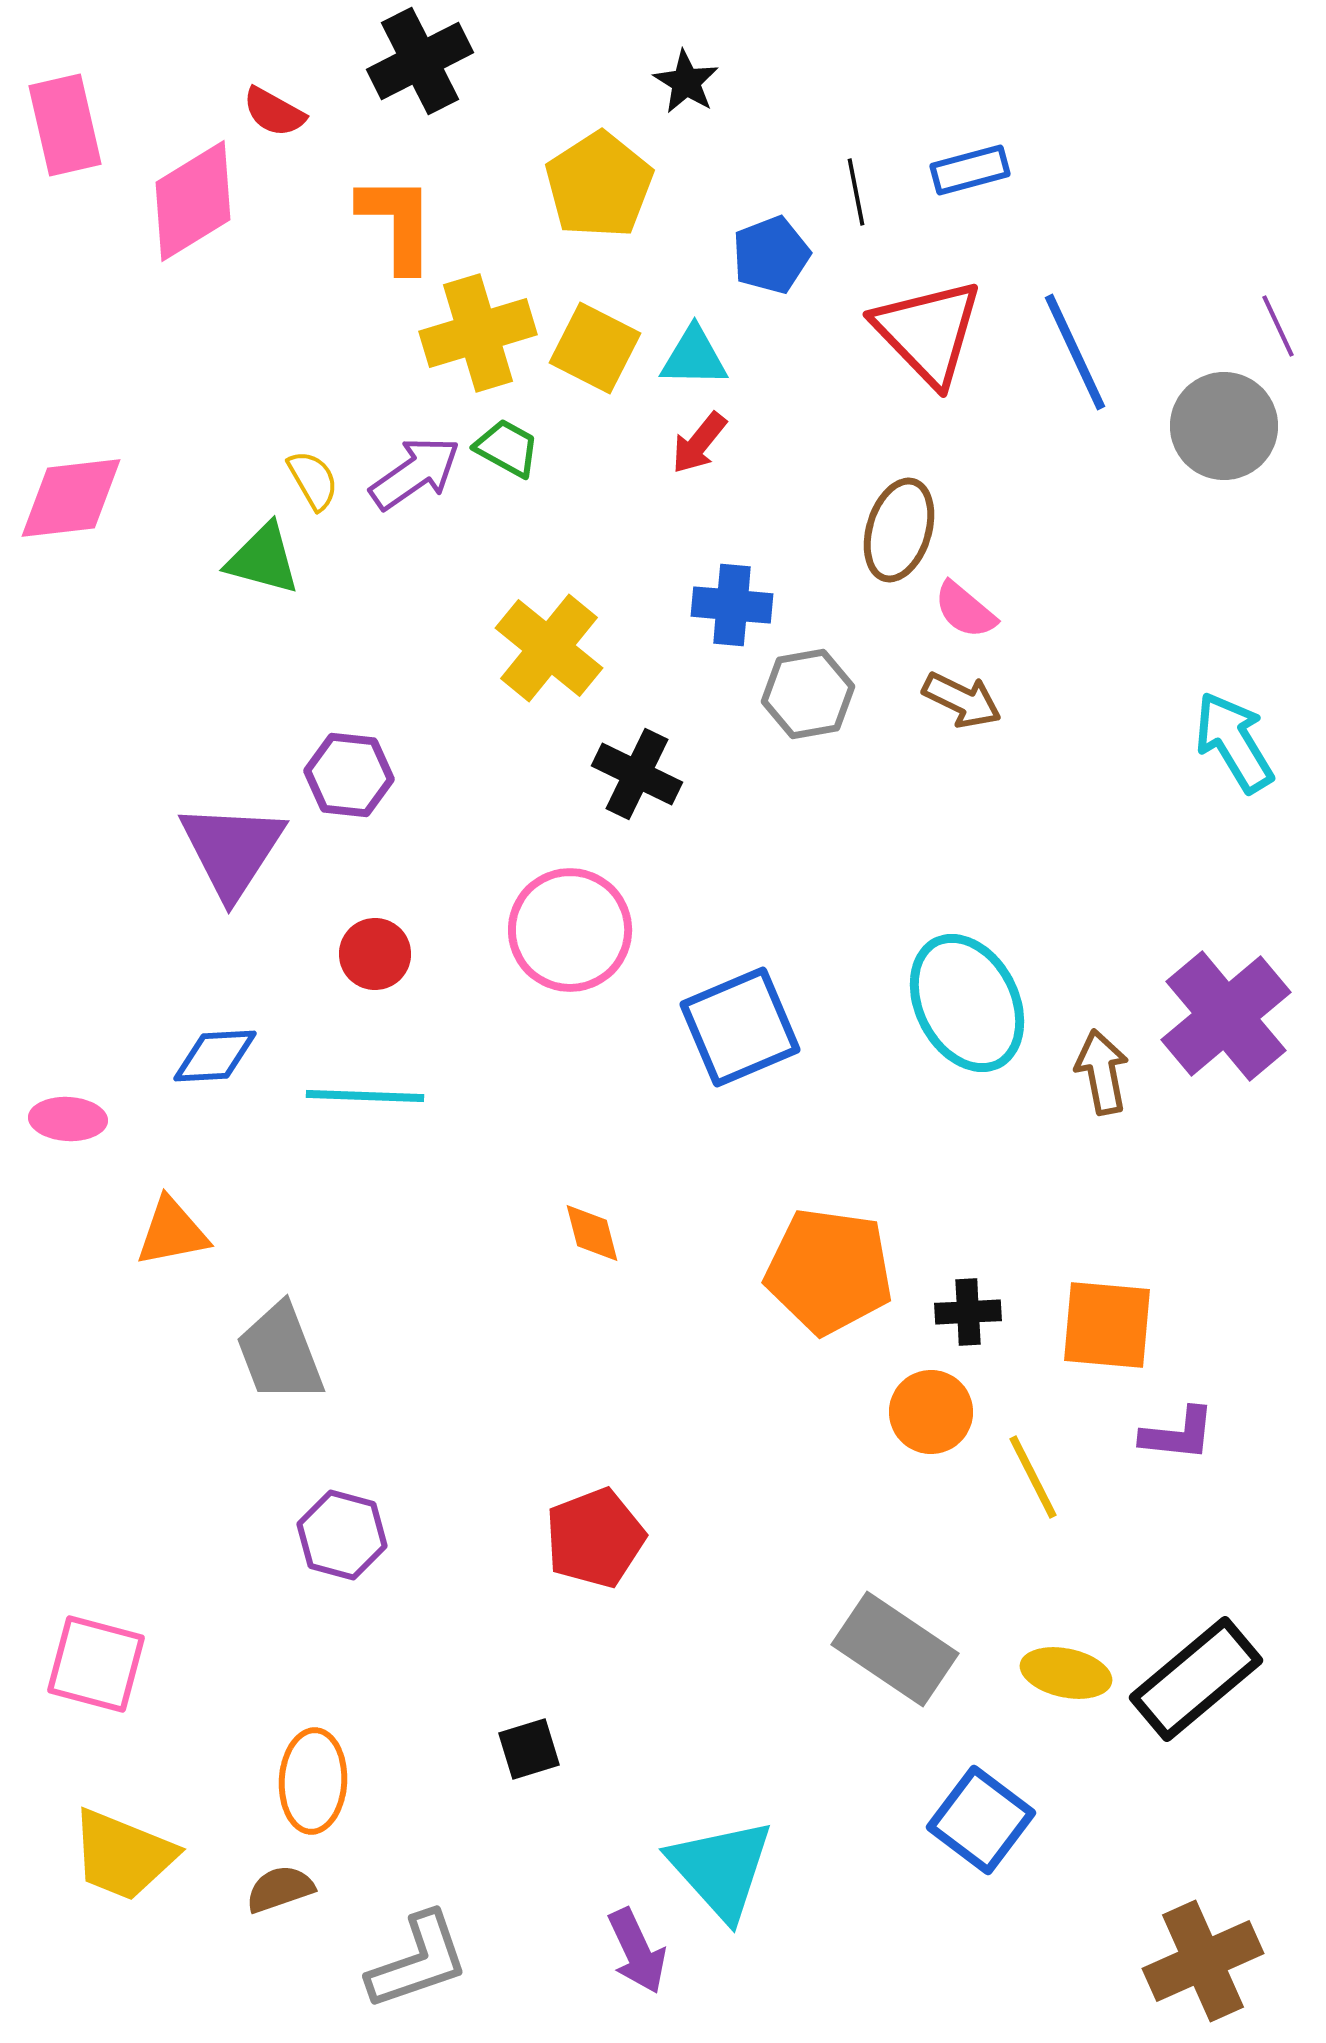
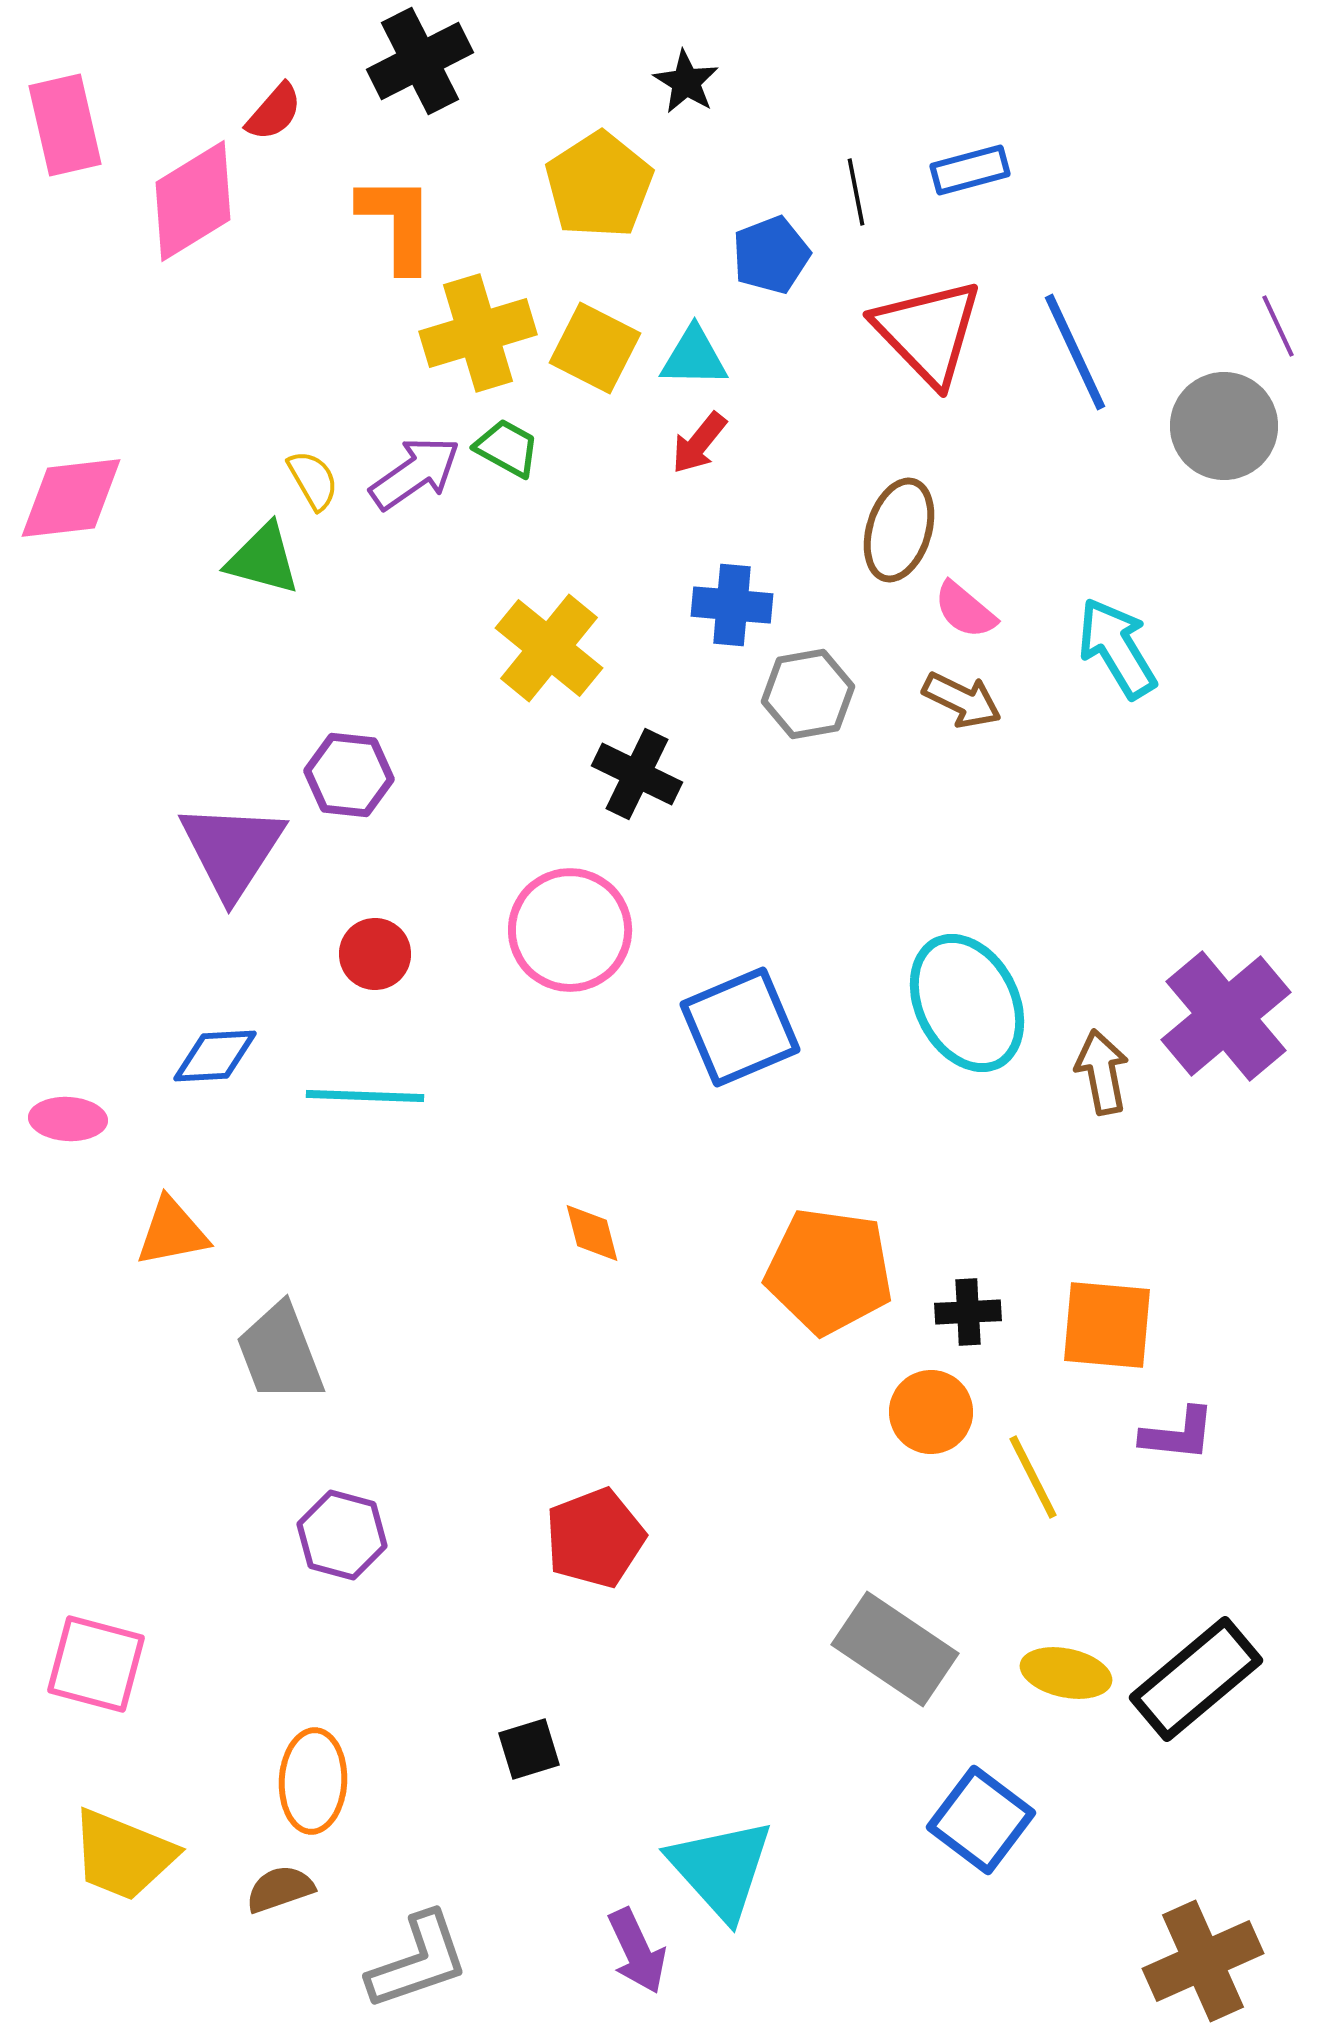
red semicircle at (274, 112): rotated 78 degrees counterclockwise
cyan arrow at (1234, 742): moved 117 px left, 94 px up
